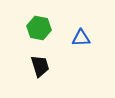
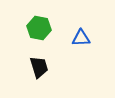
black trapezoid: moved 1 px left, 1 px down
